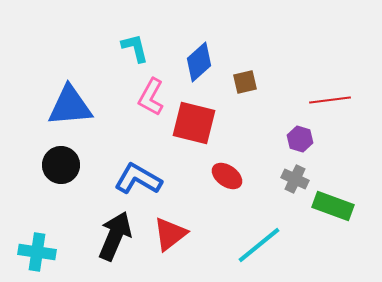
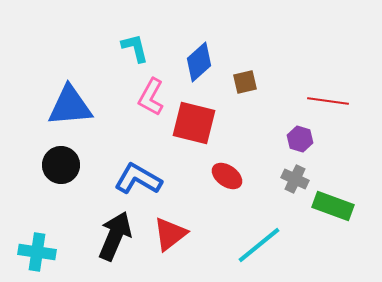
red line: moved 2 px left, 1 px down; rotated 15 degrees clockwise
